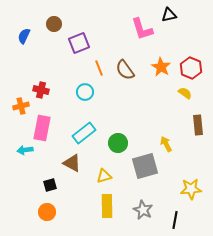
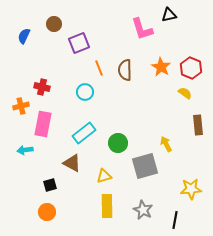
brown semicircle: rotated 35 degrees clockwise
red cross: moved 1 px right, 3 px up
pink rectangle: moved 1 px right, 4 px up
